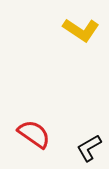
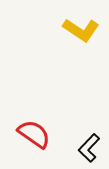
black L-shape: rotated 16 degrees counterclockwise
